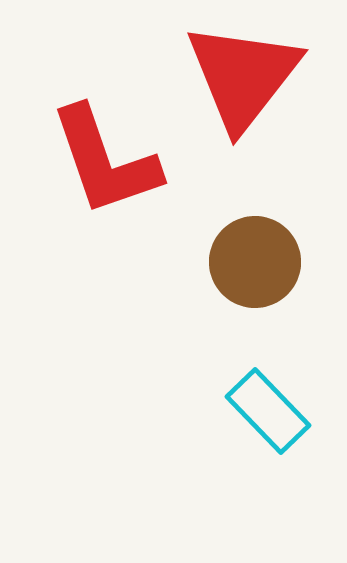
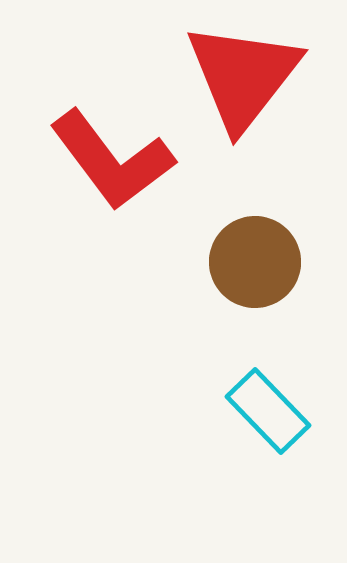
red L-shape: moved 7 px right, 1 px up; rotated 18 degrees counterclockwise
